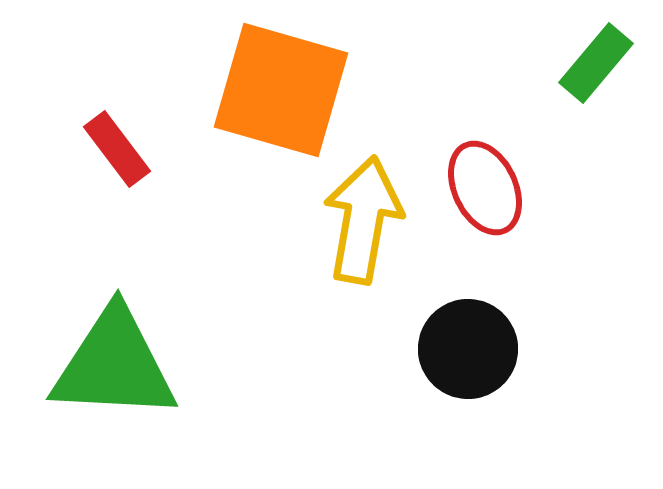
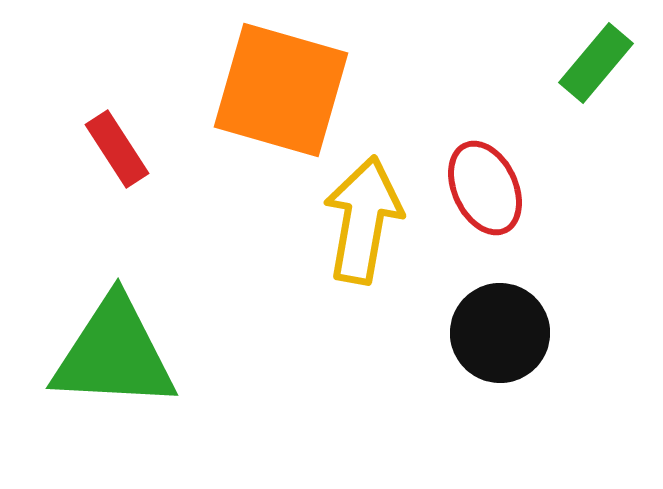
red rectangle: rotated 4 degrees clockwise
black circle: moved 32 px right, 16 px up
green triangle: moved 11 px up
